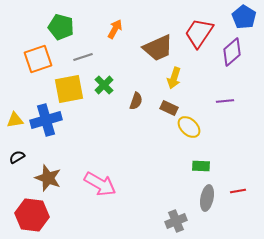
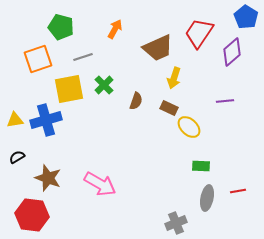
blue pentagon: moved 2 px right
gray cross: moved 2 px down
